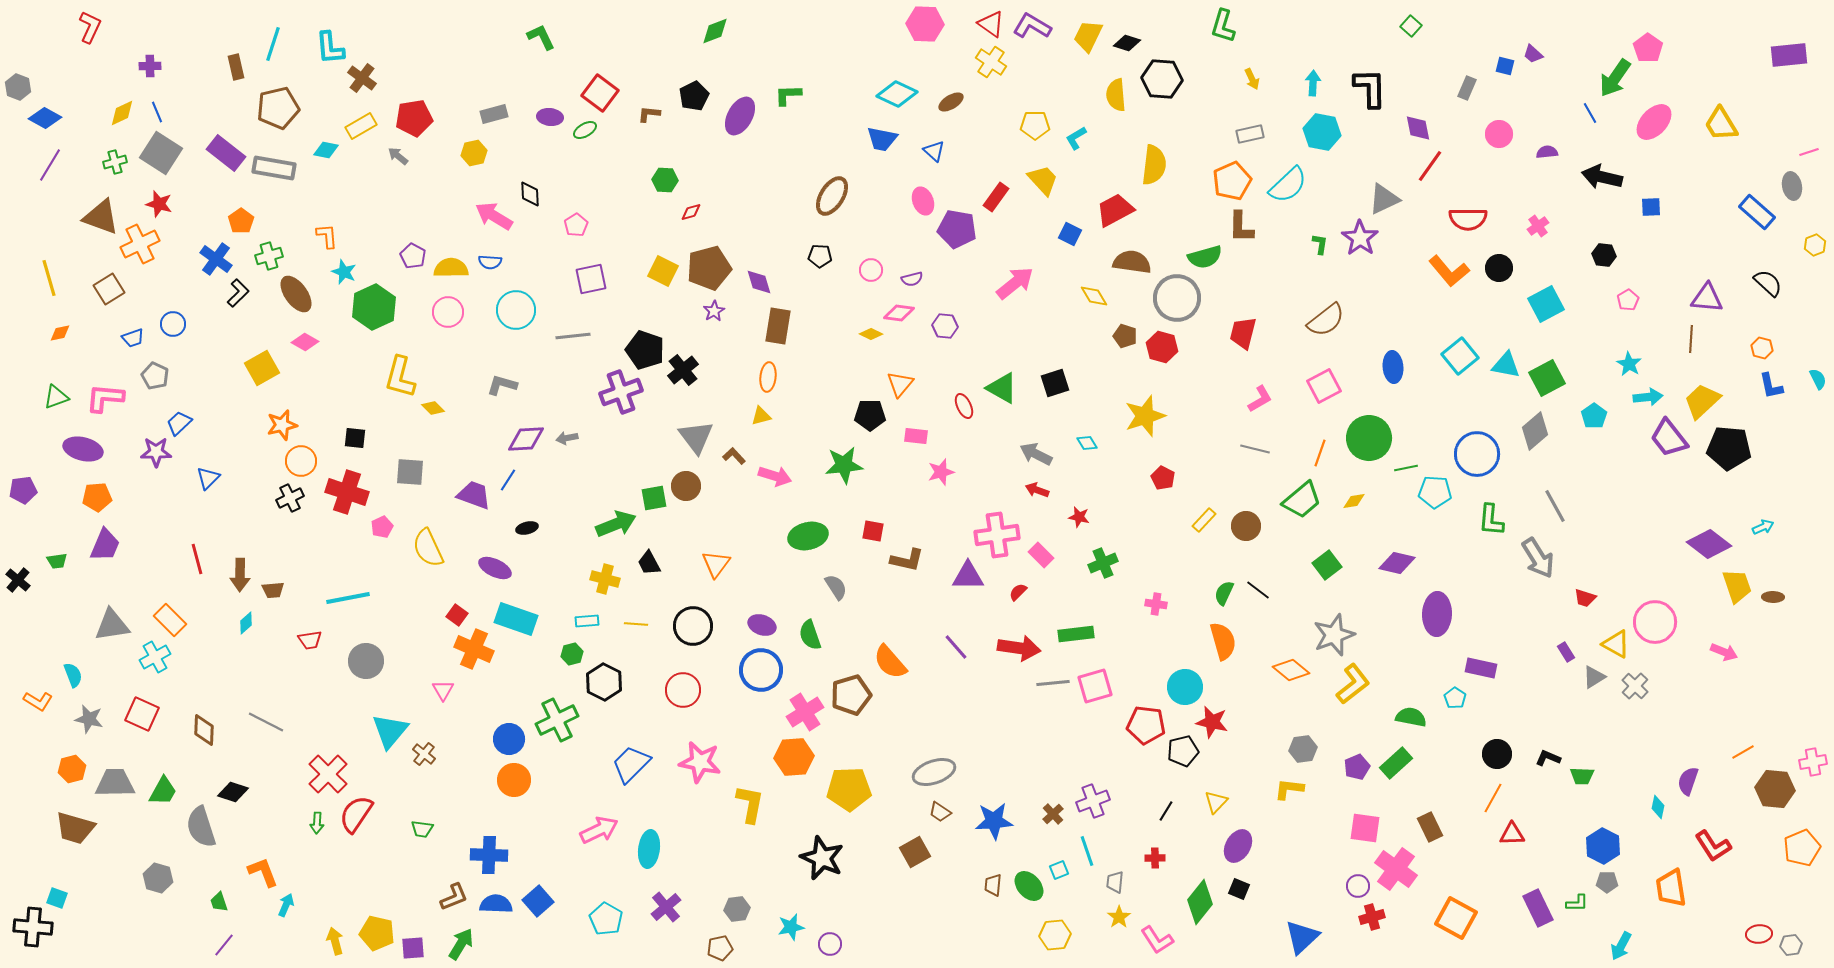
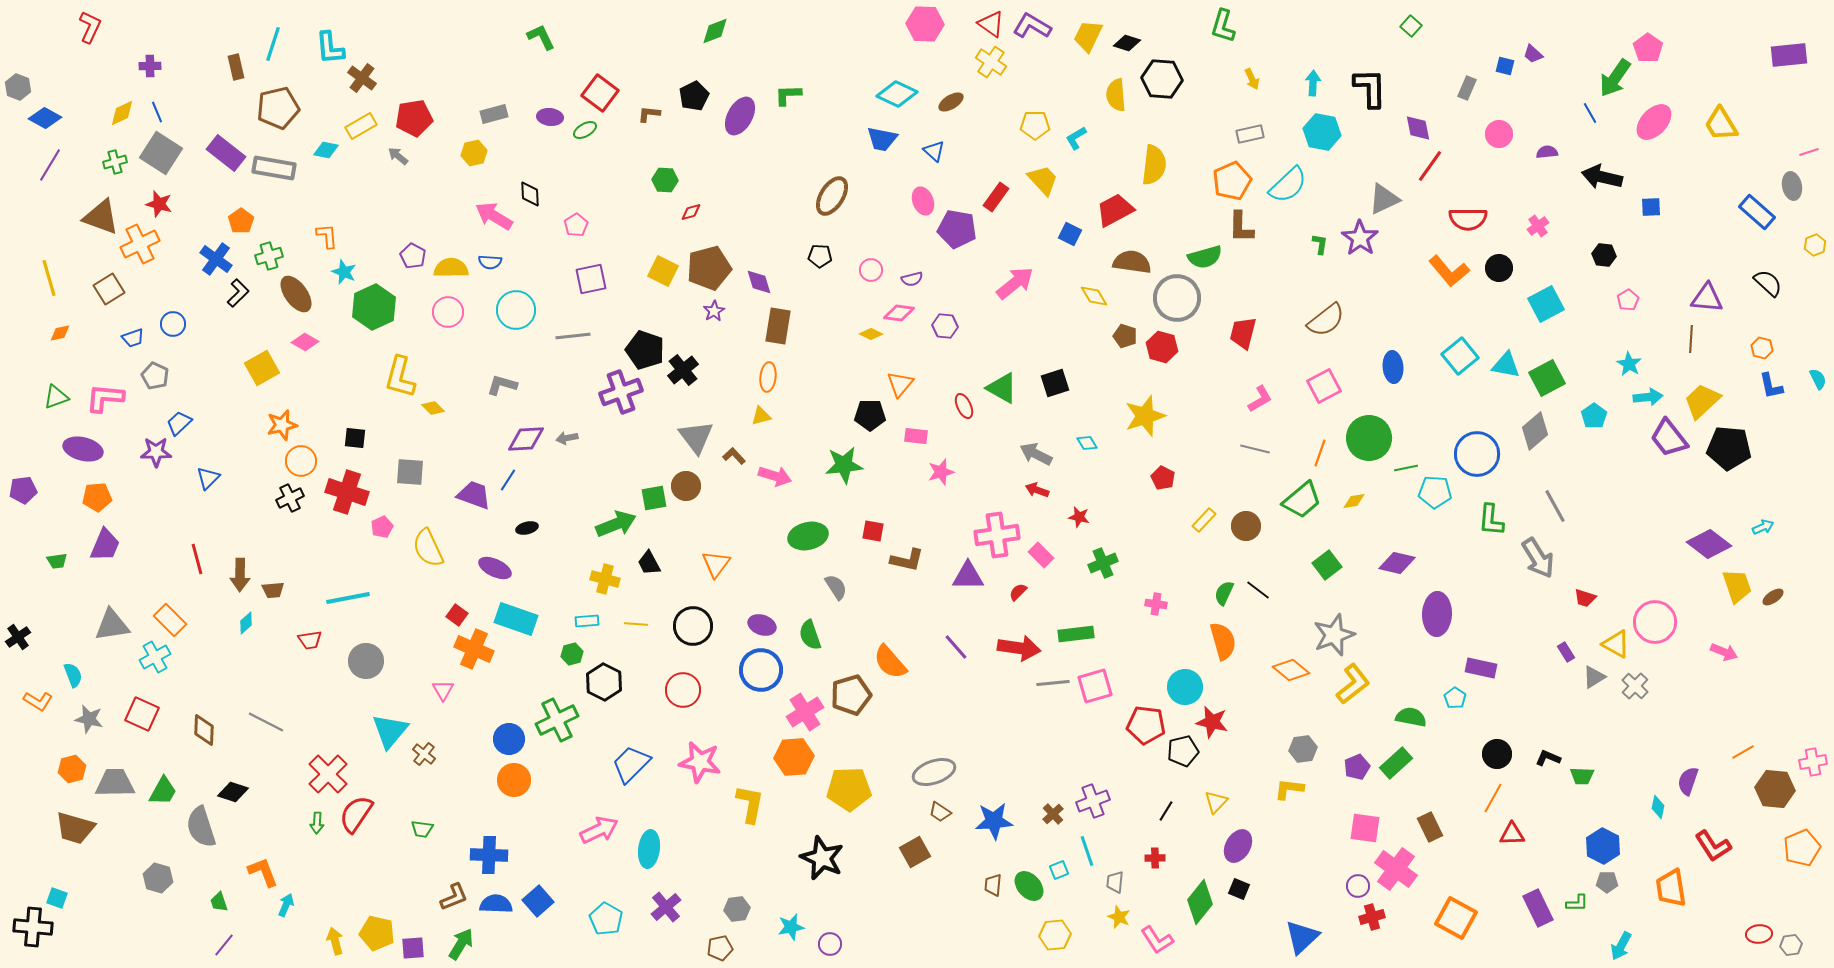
black cross at (18, 580): moved 57 px down; rotated 15 degrees clockwise
brown ellipse at (1773, 597): rotated 35 degrees counterclockwise
yellow star at (1119, 917): rotated 15 degrees counterclockwise
